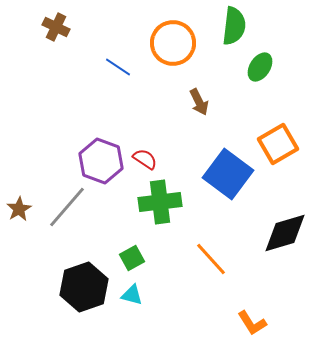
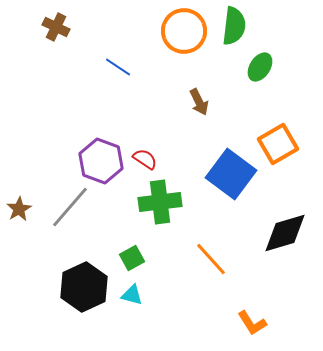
orange circle: moved 11 px right, 12 px up
blue square: moved 3 px right
gray line: moved 3 px right
black hexagon: rotated 6 degrees counterclockwise
